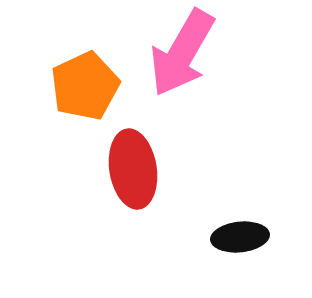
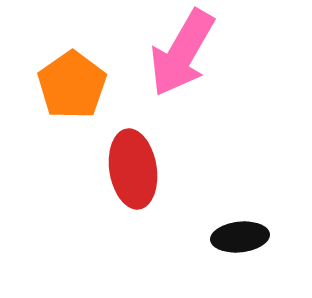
orange pentagon: moved 13 px left, 1 px up; rotated 10 degrees counterclockwise
